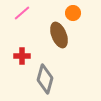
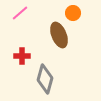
pink line: moved 2 px left
